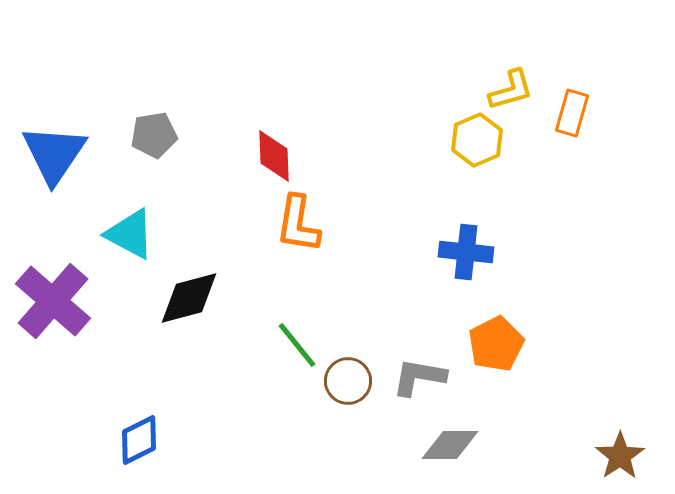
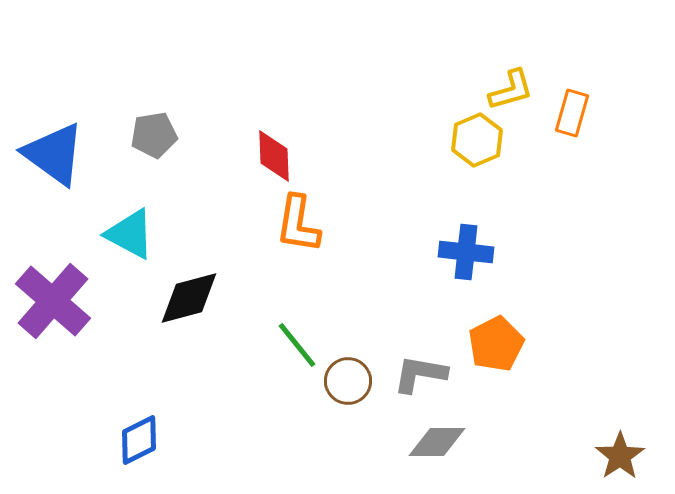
blue triangle: rotated 28 degrees counterclockwise
gray L-shape: moved 1 px right, 3 px up
gray diamond: moved 13 px left, 3 px up
